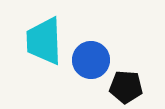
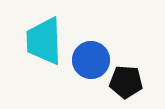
black pentagon: moved 5 px up
